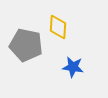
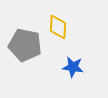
gray pentagon: moved 1 px left
